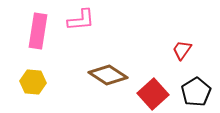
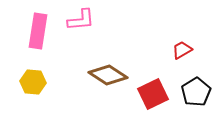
red trapezoid: rotated 25 degrees clockwise
red square: rotated 16 degrees clockwise
